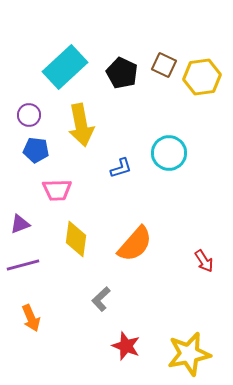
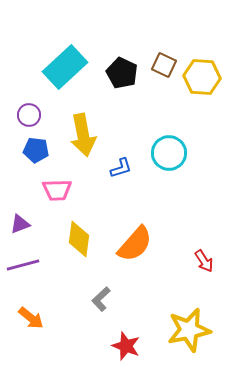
yellow hexagon: rotated 12 degrees clockwise
yellow arrow: moved 2 px right, 10 px down
yellow diamond: moved 3 px right
orange arrow: rotated 28 degrees counterclockwise
yellow star: moved 24 px up
